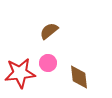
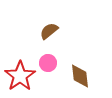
red star: moved 3 px down; rotated 28 degrees counterclockwise
brown diamond: moved 1 px right, 1 px up
